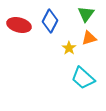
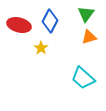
orange triangle: moved 1 px up
yellow star: moved 28 px left
